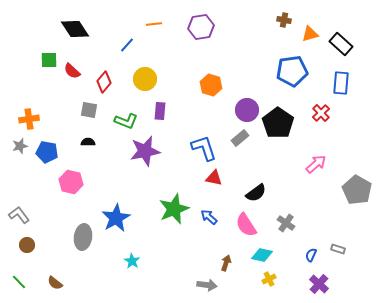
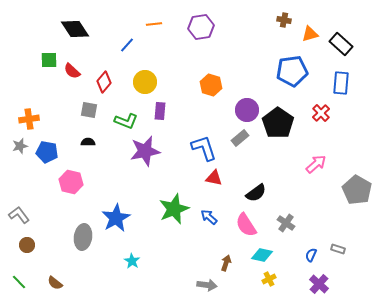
yellow circle at (145, 79): moved 3 px down
